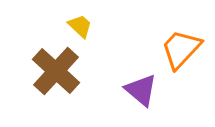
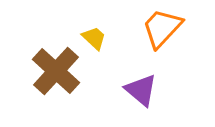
yellow trapezoid: moved 14 px right, 12 px down
orange trapezoid: moved 19 px left, 21 px up
